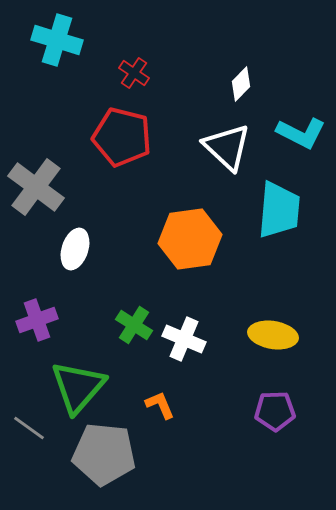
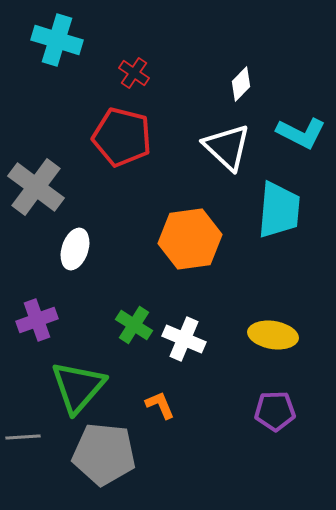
gray line: moved 6 px left, 9 px down; rotated 40 degrees counterclockwise
